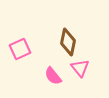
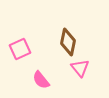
pink semicircle: moved 12 px left, 4 px down
